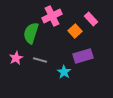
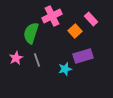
gray line: moved 3 px left; rotated 56 degrees clockwise
cyan star: moved 1 px right, 3 px up; rotated 24 degrees clockwise
